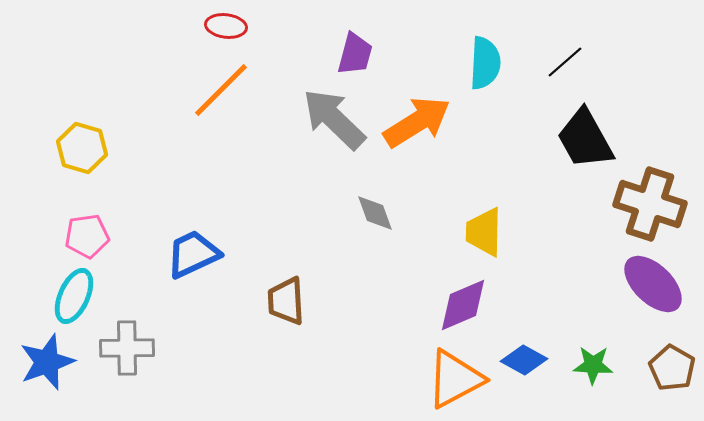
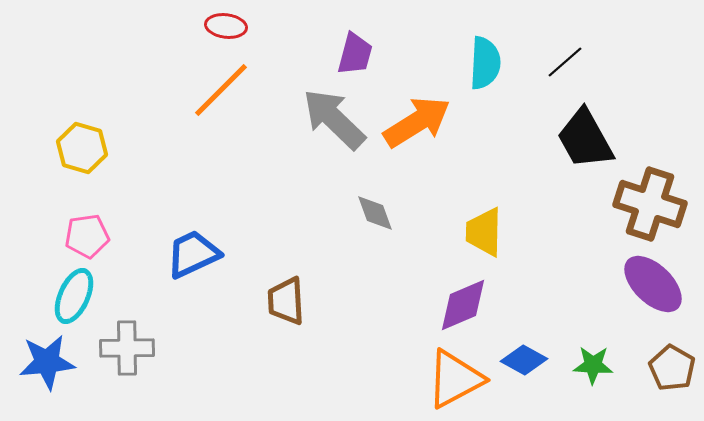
blue star: rotated 14 degrees clockwise
